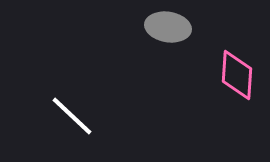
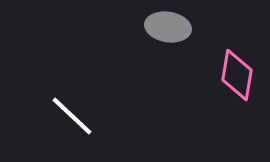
pink diamond: rotated 6 degrees clockwise
